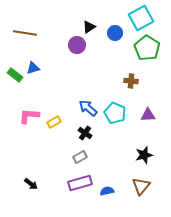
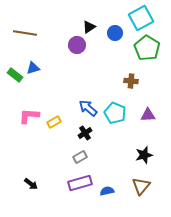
black cross: rotated 24 degrees clockwise
